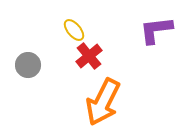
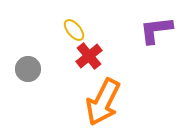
gray circle: moved 4 px down
